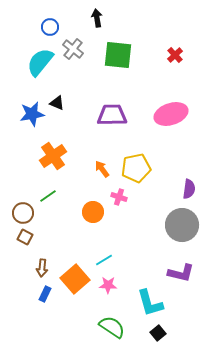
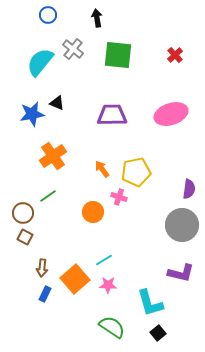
blue circle: moved 2 px left, 12 px up
yellow pentagon: moved 4 px down
